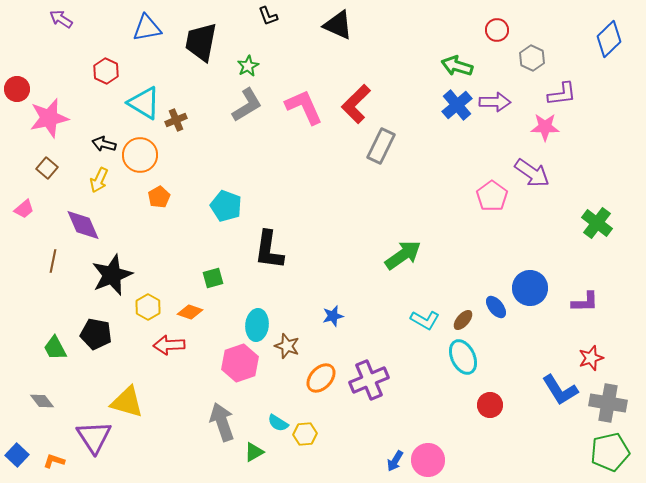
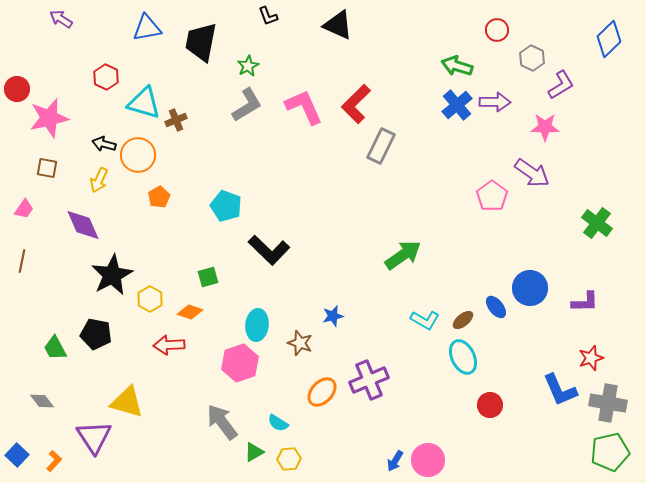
red hexagon at (106, 71): moved 6 px down
purple L-shape at (562, 94): moved 1 px left, 9 px up; rotated 24 degrees counterclockwise
cyan triangle at (144, 103): rotated 15 degrees counterclockwise
orange circle at (140, 155): moved 2 px left
brown square at (47, 168): rotated 30 degrees counterclockwise
pink trapezoid at (24, 209): rotated 15 degrees counterclockwise
black L-shape at (269, 250): rotated 54 degrees counterclockwise
brown line at (53, 261): moved 31 px left
black star at (112, 275): rotated 6 degrees counterclockwise
green square at (213, 278): moved 5 px left, 1 px up
yellow hexagon at (148, 307): moved 2 px right, 8 px up
brown ellipse at (463, 320): rotated 10 degrees clockwise
brown star at (287, 346): moved 13 px right, 3 px up
orange ellipse at (321, 378): moved 1 px right, 14 px down
blue L-shape at (560, 390): rotated 9 degrees clockwise
gray arrow at (222, 422): rotated 18 degrees counterclockwise
yellow hexagon at (305, 434): moved 16 px left, 25 px down
orange L-shape at (54, 461): rotated 115 degrees clockwise
